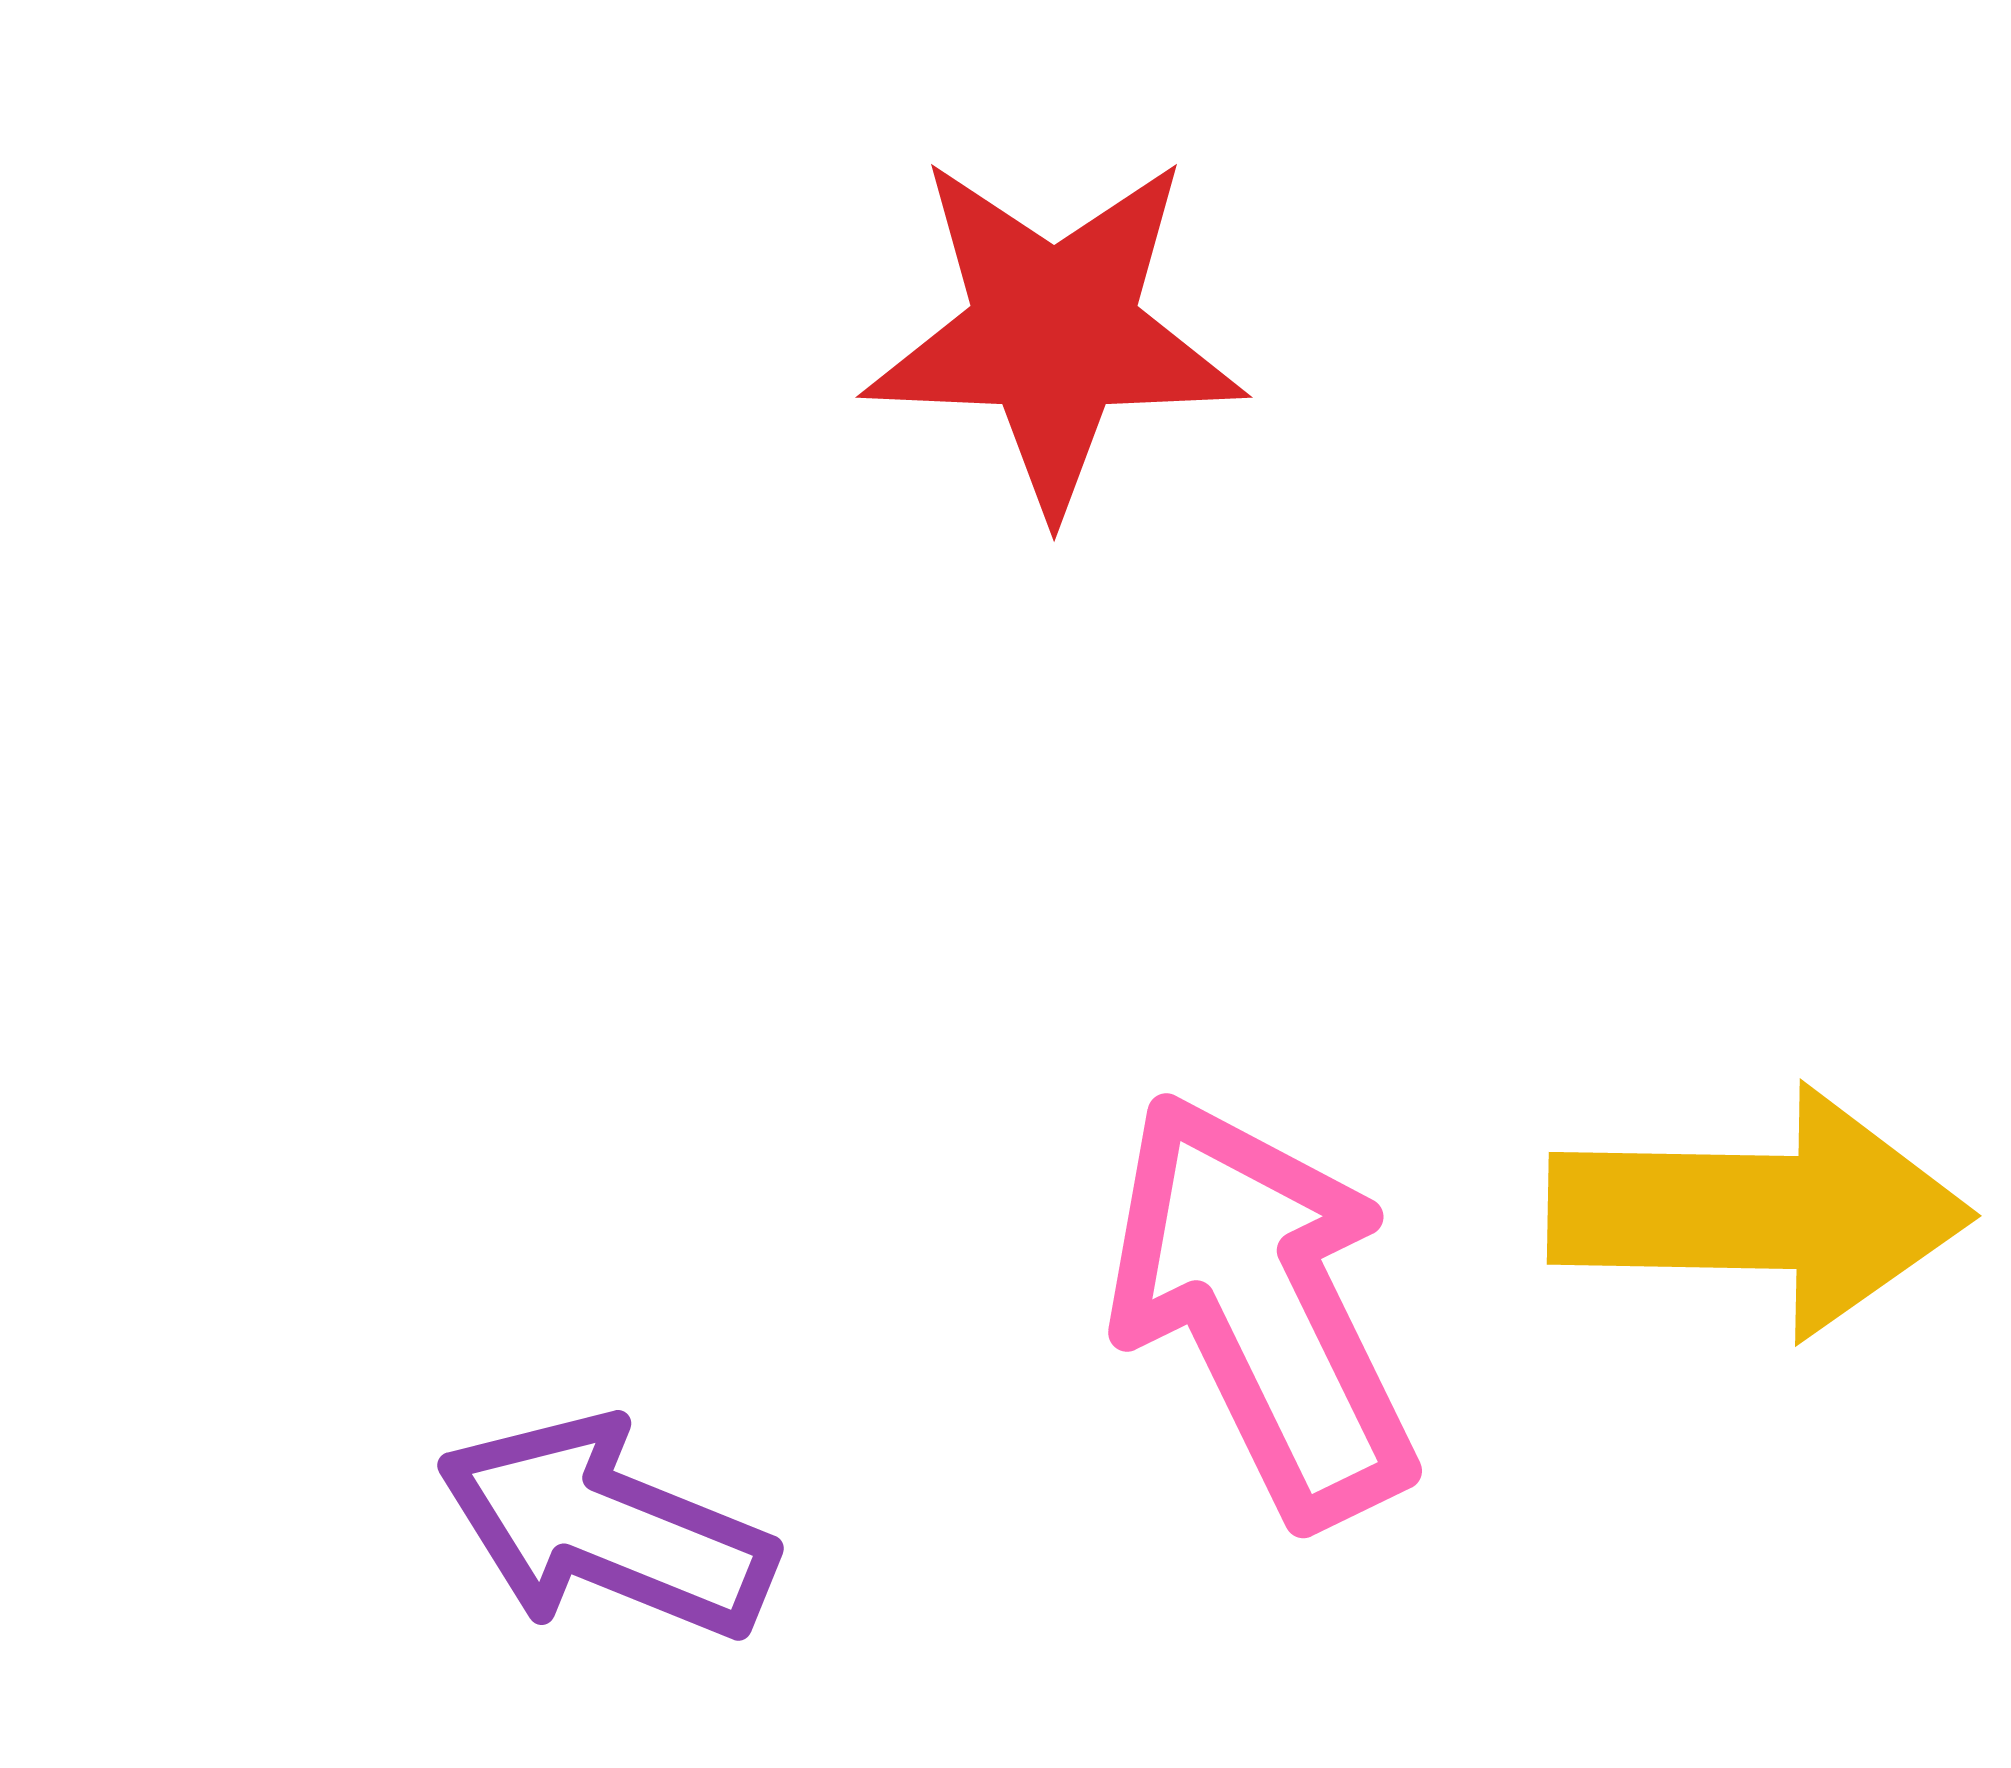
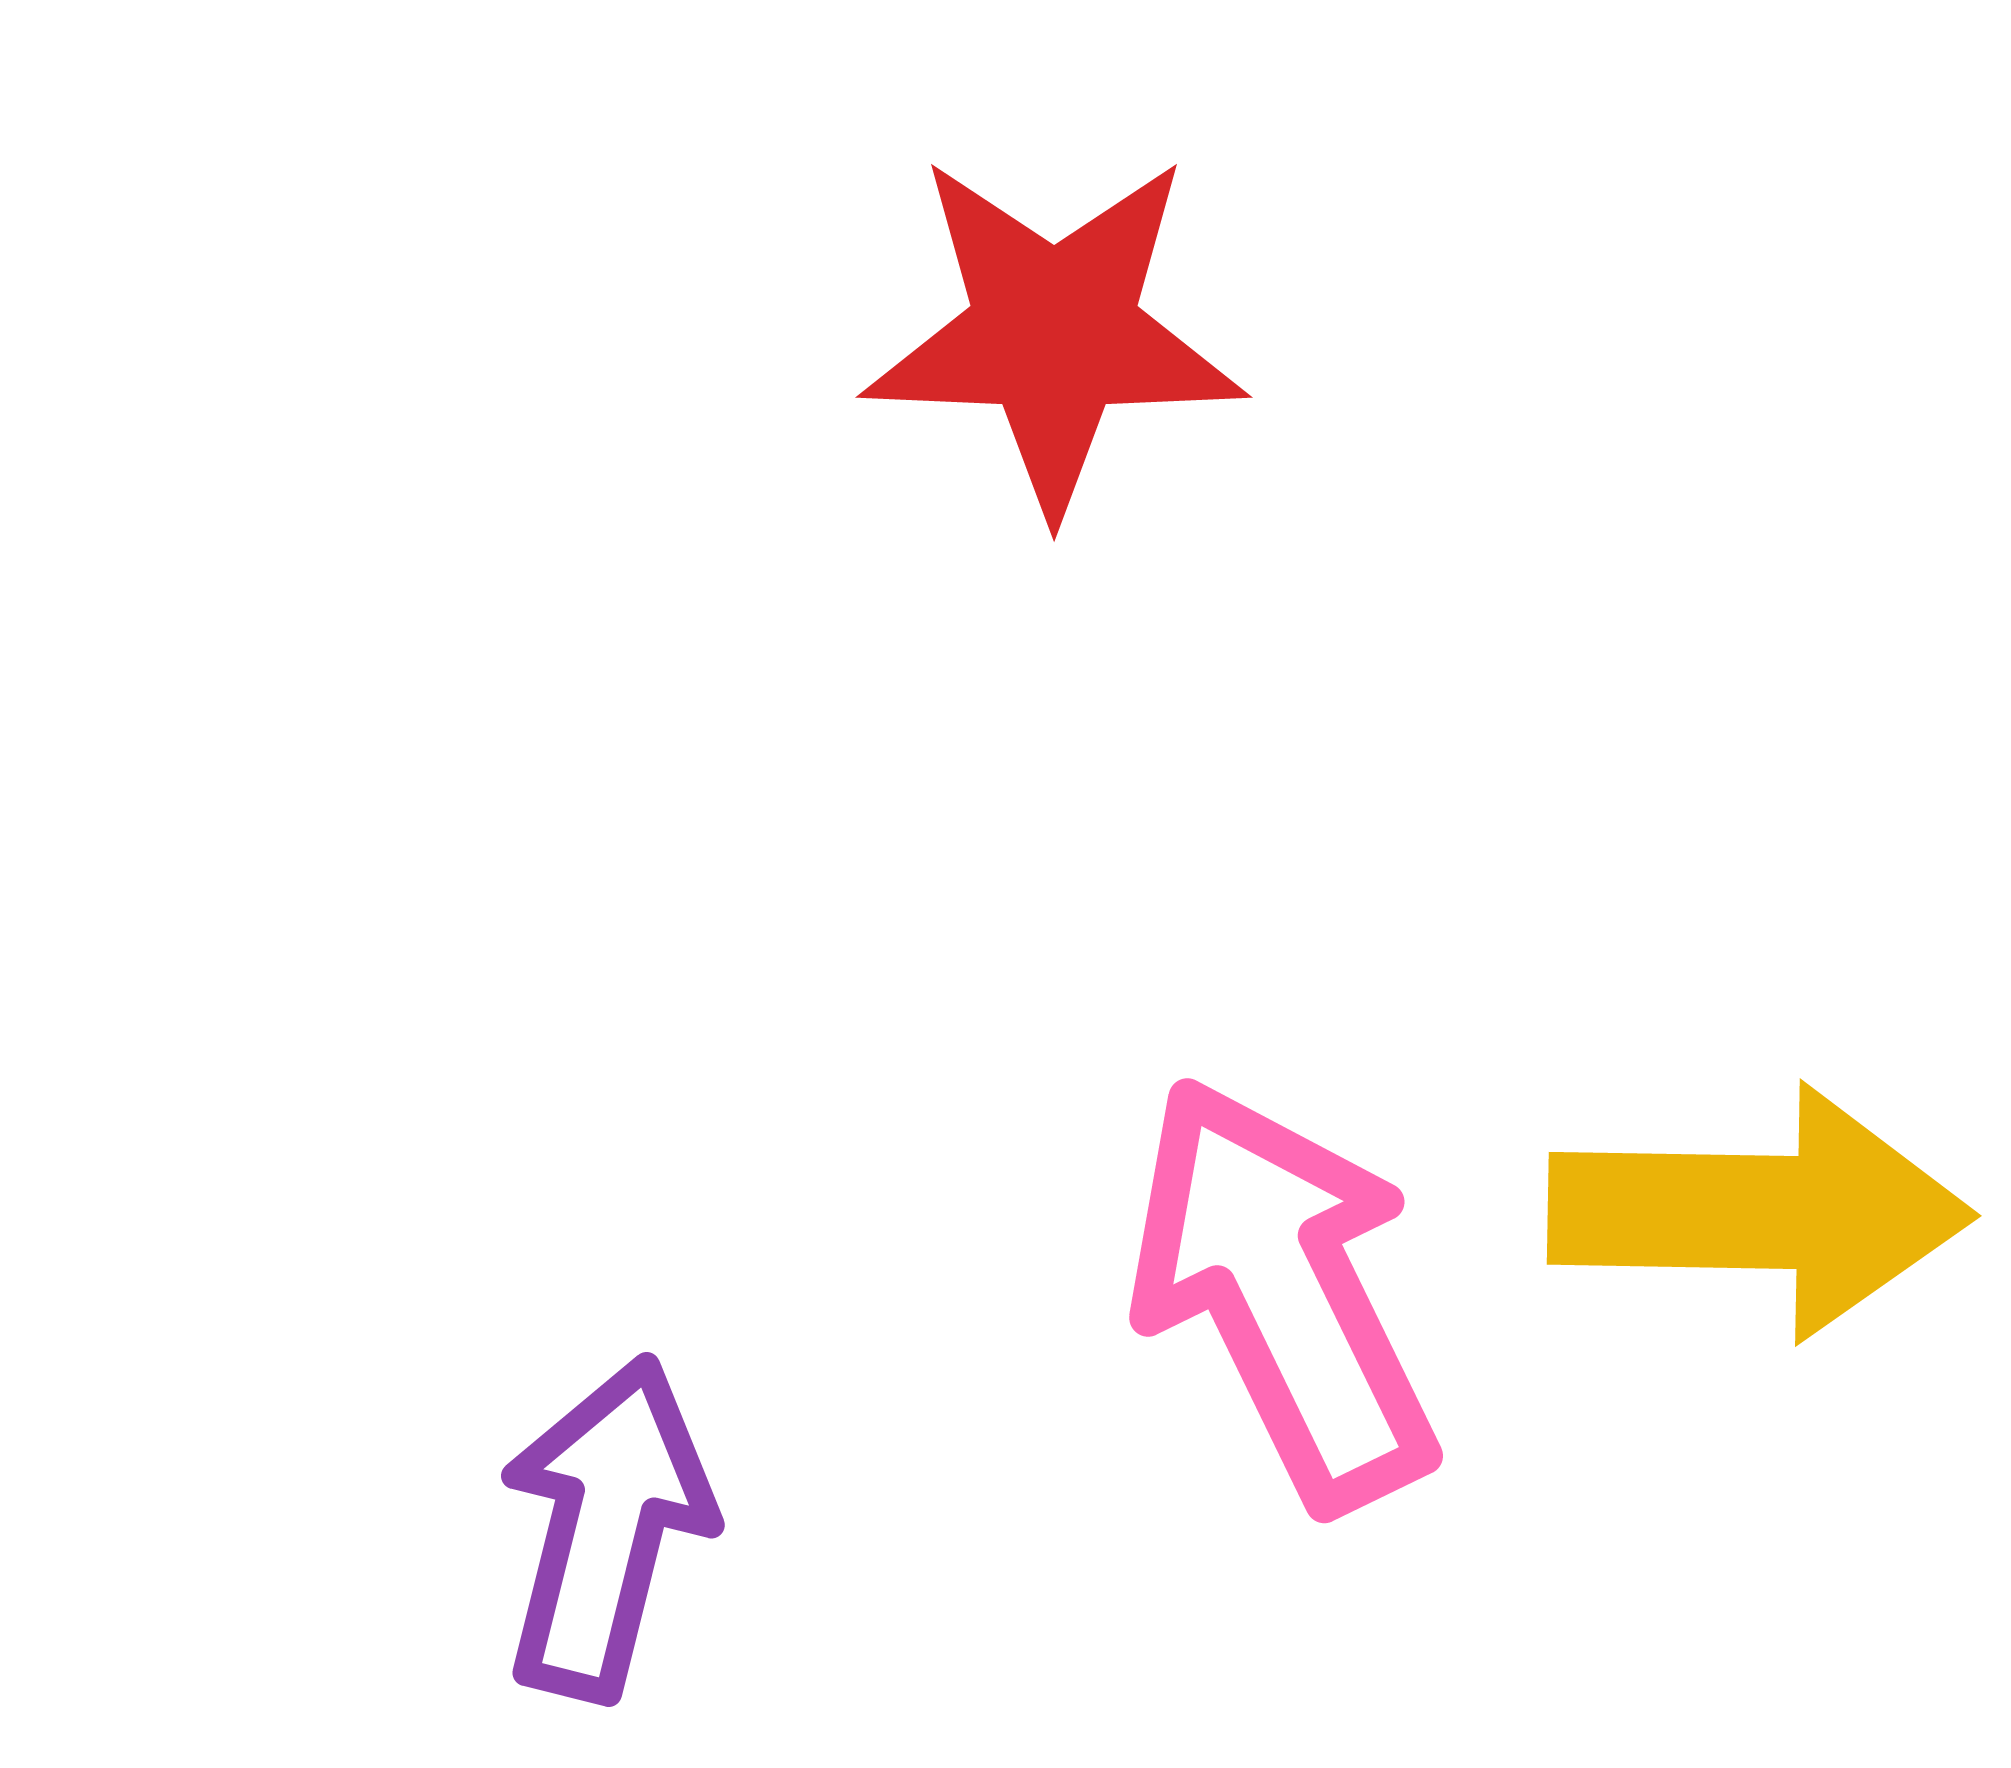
pink arrow: moved 21 px right, 15 px up
purple arrow: rotated 82 degrees clockwise
